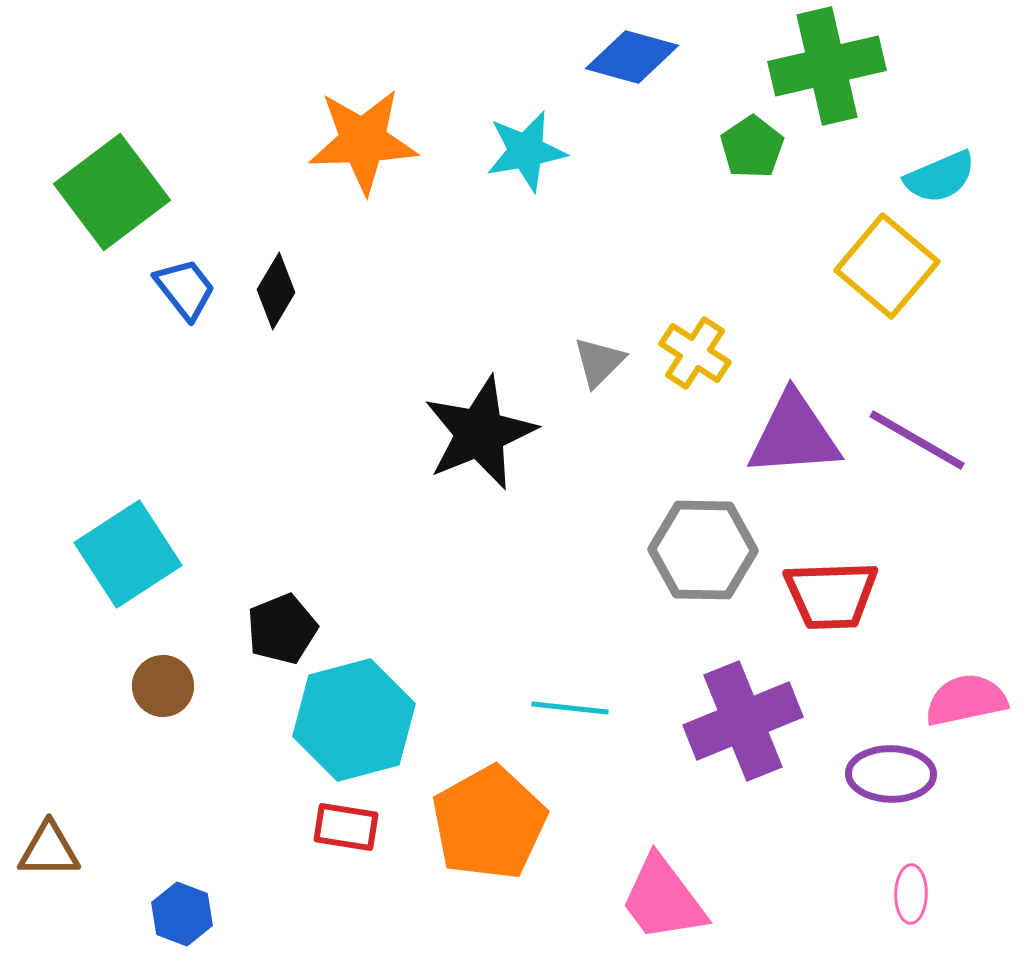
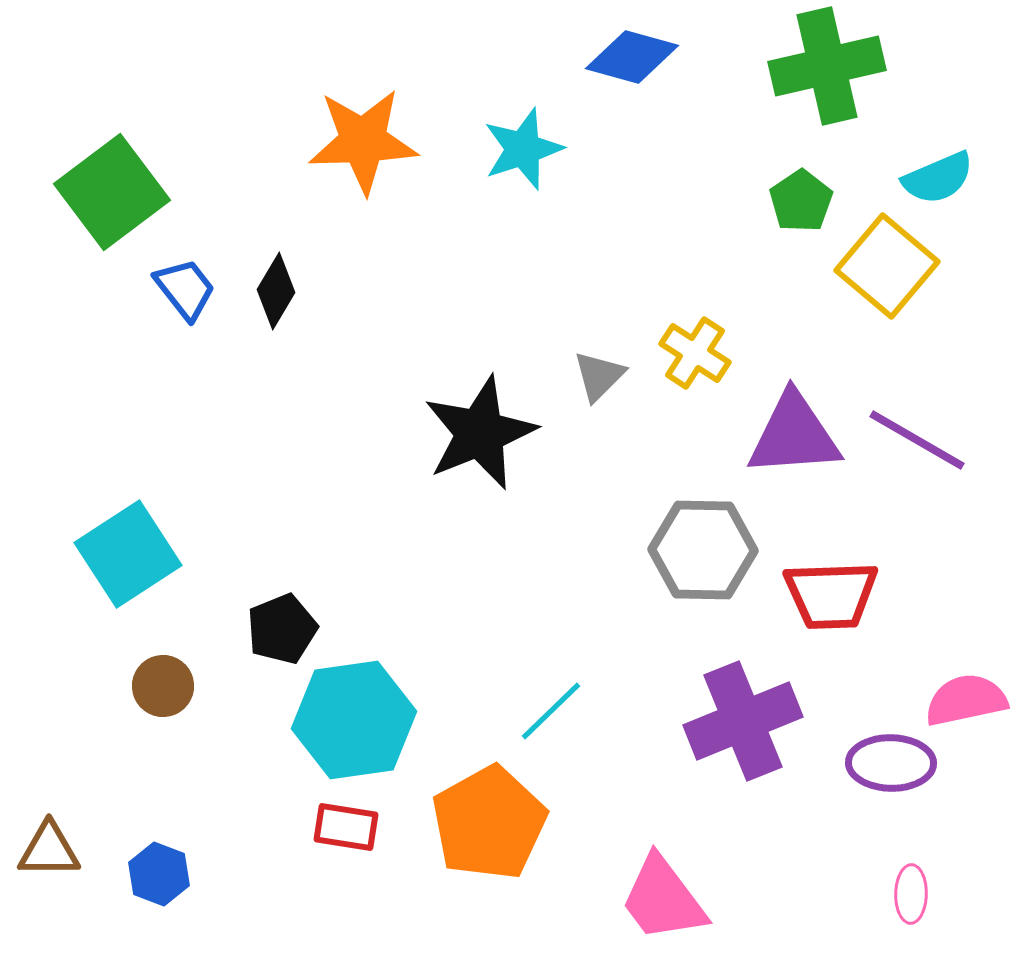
green pentagon: moved 49 px right, 54 px down
cyan star: moved 3 px left, 2 px up; rotated 8 degrees counterclockwise
cyan semicircle: moved 2 px left, 1 px down
gray triangle: moved 14 px down
cyan line: moved 19 px left, 3 px down; rotated 50 degrees counterclockwise
cyan hexagon: rotated 7 degrees clockwise
purple ellipse: moved 11 px up
blue hexagon: moved 23 px left, 40 px up
